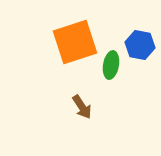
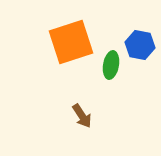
orange square: moved 4 px left
brown arrow: moved 9 px down
